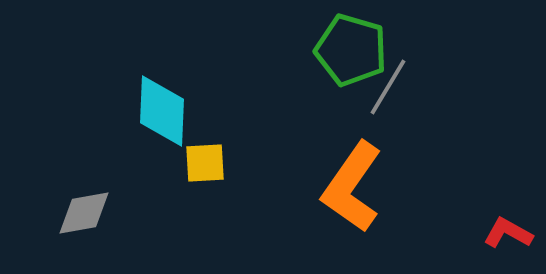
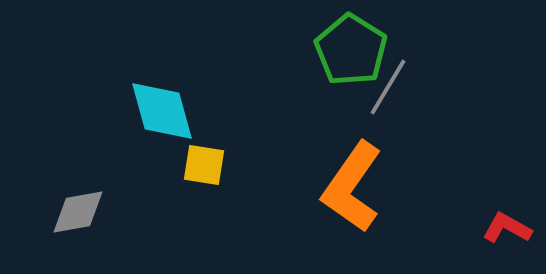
green pentagon: rotated 16 degrees clockwise
cyan diamond: rotated 18 degrees counterclockwise
yellow square: moved 1 px left, 2 px down; rotated 12 degrees clockwise
gray diamond: moved 6 px left, 1 px up
red L-shape: moved 1 px left, 5 px up
